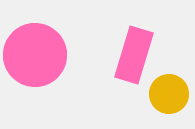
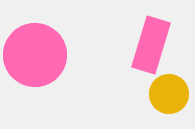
pink rectangle: moved 17 px right, 10 px up
